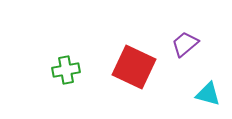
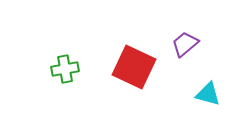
green cross: moved 1 px left, 1 px up
